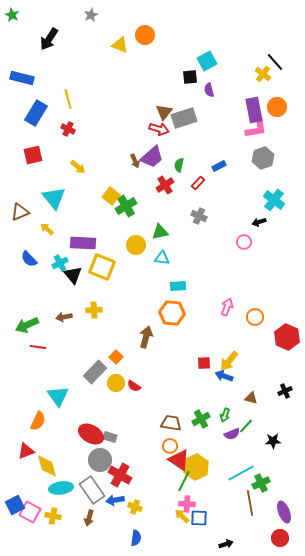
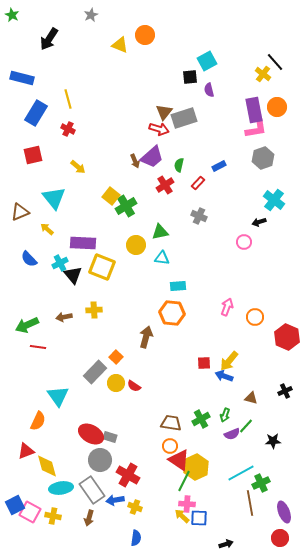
red cross at (120, 475): moved 8 px right
